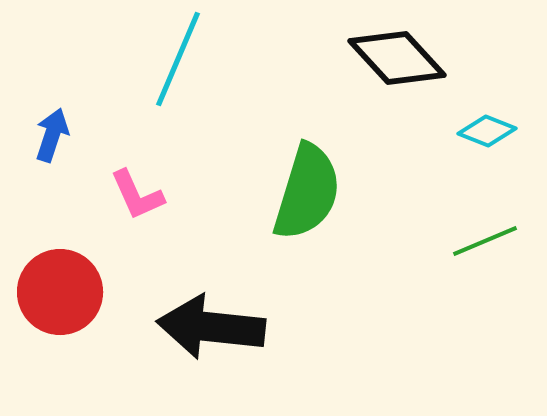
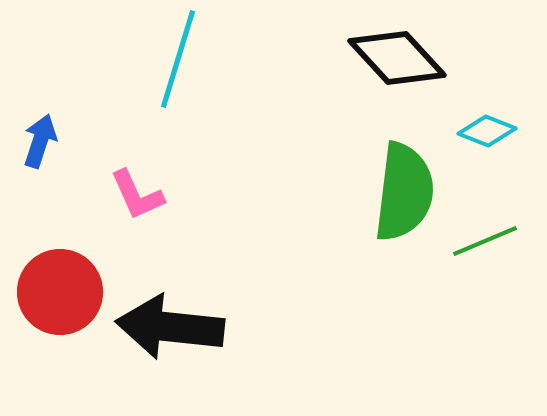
cyan line: rotated 6 degrees counterclockwise
blue arrow: moved 12 px left, 6 px down
green semicircle: moved 97 px right; rotated 10 degrees counterclockwise
black arrow: moved 41 px left
